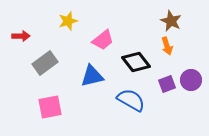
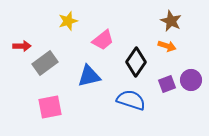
red arrow: moved 1 px right, 10 px down
orange arrow: rotated 54 degrees counterclockwise
black diamond: rotated 72 degrees clockwise
blue triangle: moved 3 px left
blue semicircle: rotated 12 degrees counterclockwise
